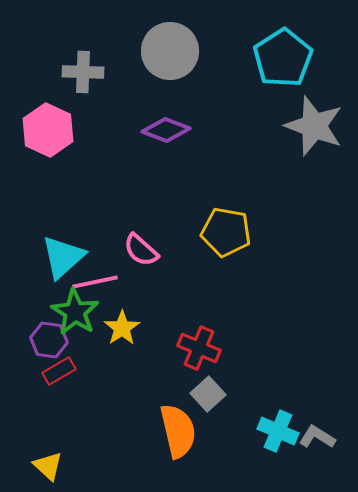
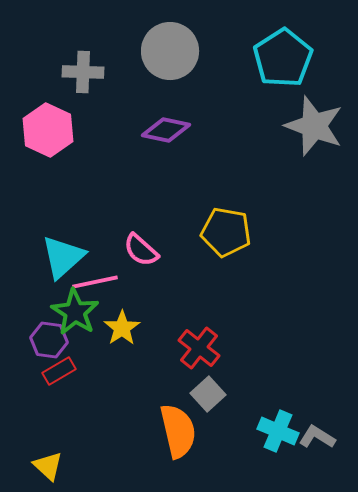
purple diamond: rotated 9 degrees counterclockwise
red cross: rotated 15 degrees clockwise
